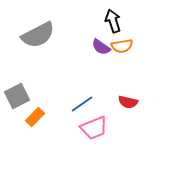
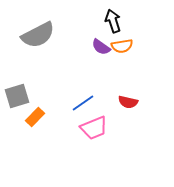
gray square: rotated 10 degrees clockwise
blue line: moved 1 px right, 1 px up
